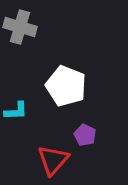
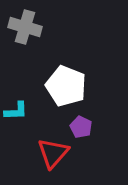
gray cross: moved 5 px right
purple pentagon: moved 4 px left, 8 px up
red triangle: moved 7 px up
